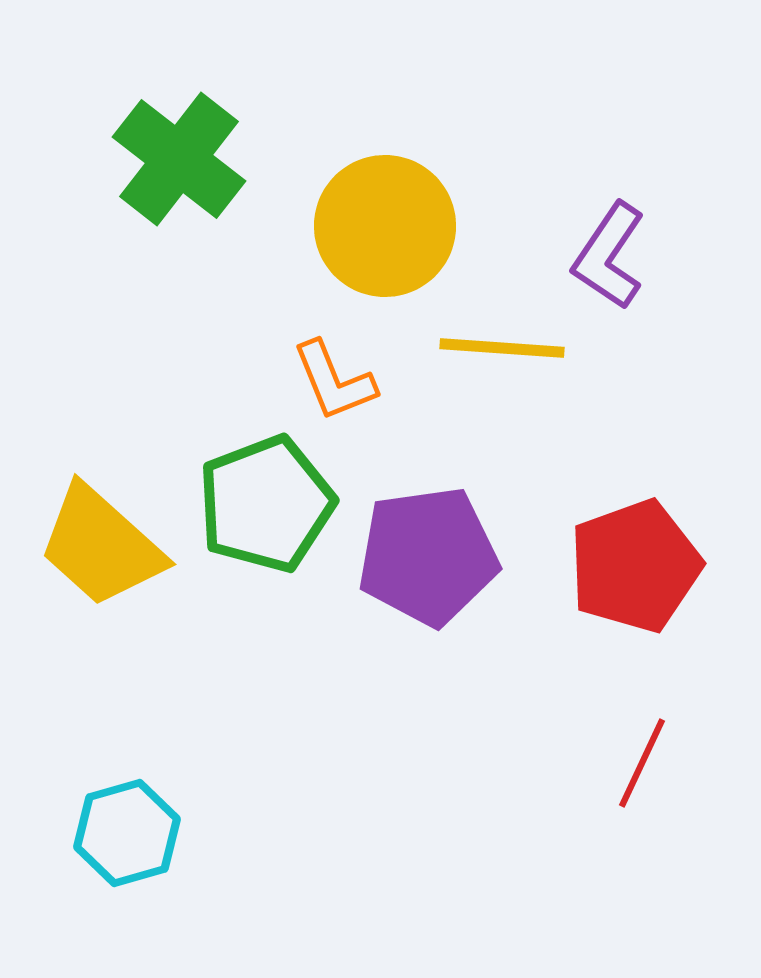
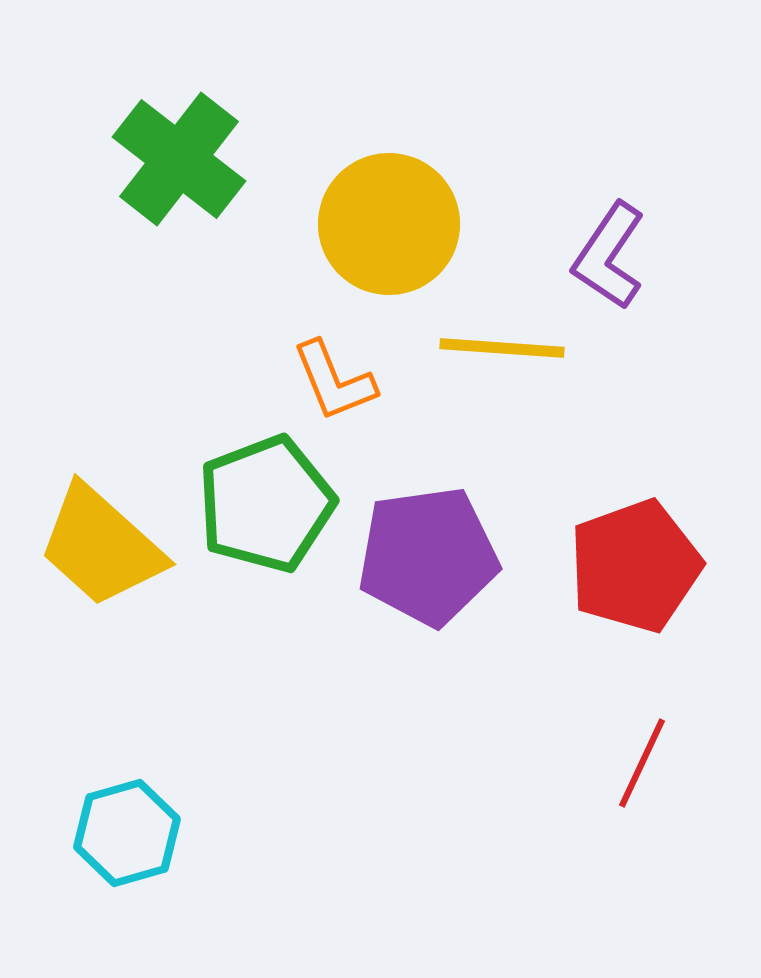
yellow circle: moved 4 px right, 2 px up
